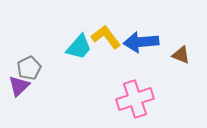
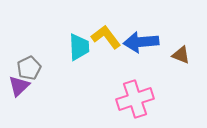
cyan trapezoid: rotated 44 degrees counterclockwise
